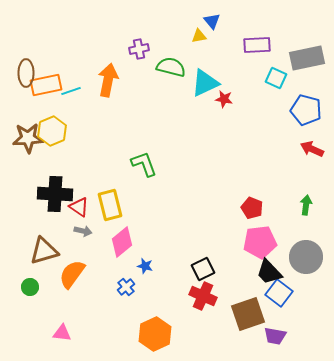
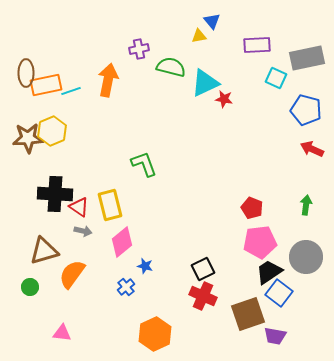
black trapezoid: rotated 100 degrees clockwise
